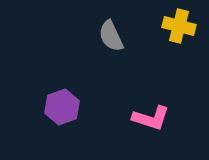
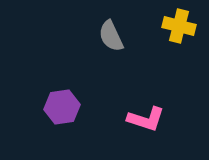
purple hexagon: rotated 12 degrees clockwise
pink L-shape: moved 5 px left, 1 px down
